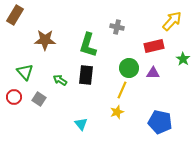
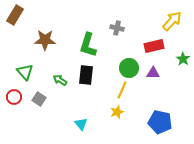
gray cross: moved 1 px down
